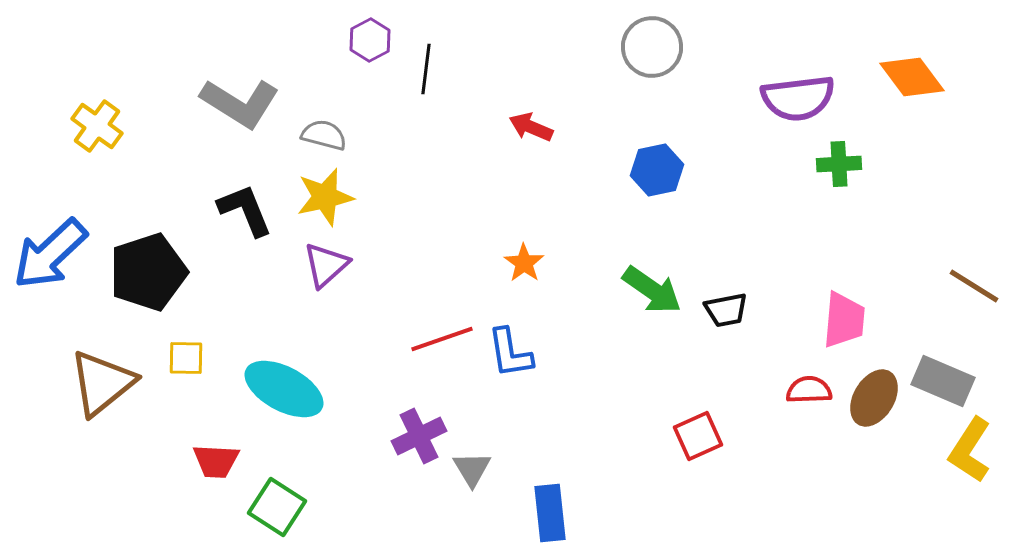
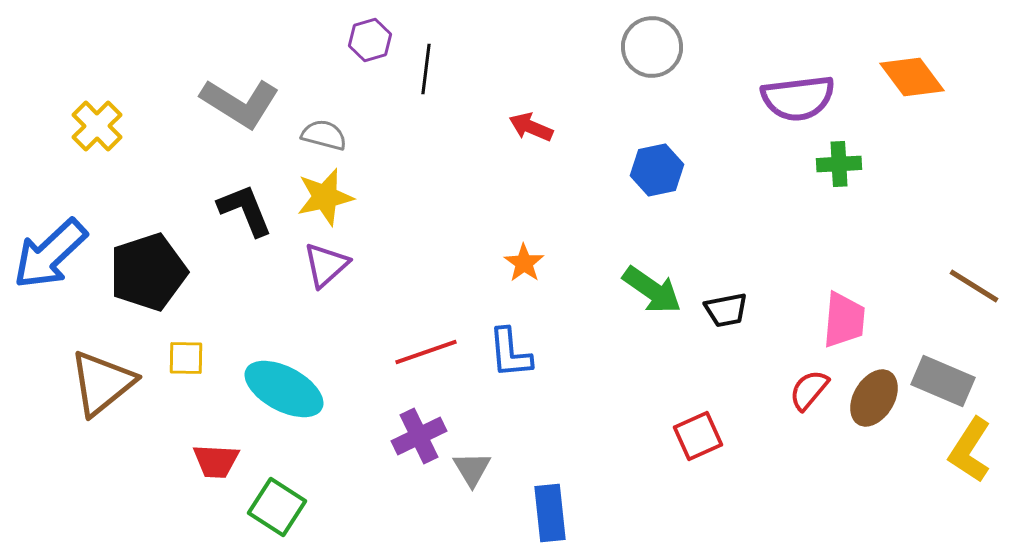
purple hexagon: rotated 12 degrees clockwise
yellow cross: rotated 9 degrees clockwise
red line: moved 16 px left, 13 px down
blue L-shape: rotated 4 degrees clockwise
red semicircle: rotated 48 degrees counterclockwise
